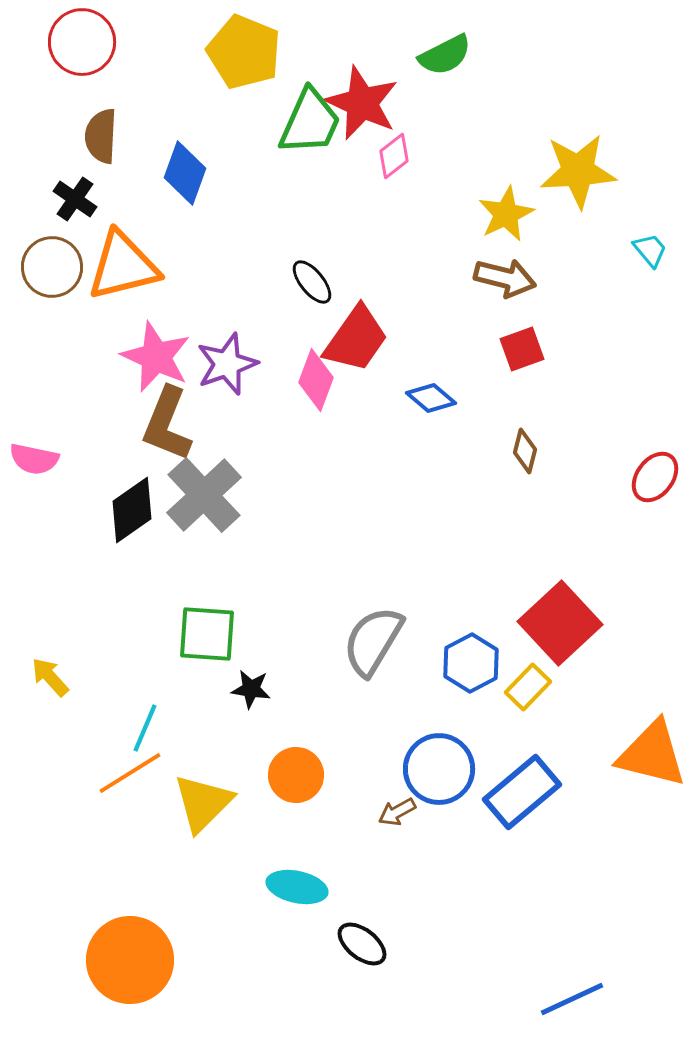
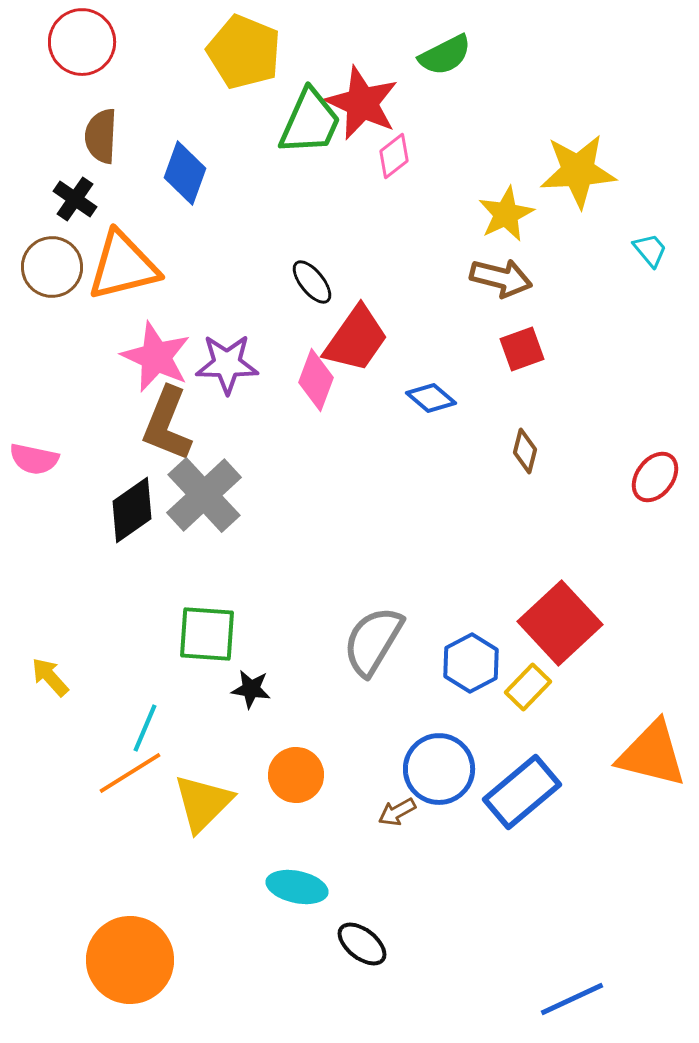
brown arrow at (505, 278): moved 4 px left
purple star at (227, 364): rotated 20 degrees clockwise
